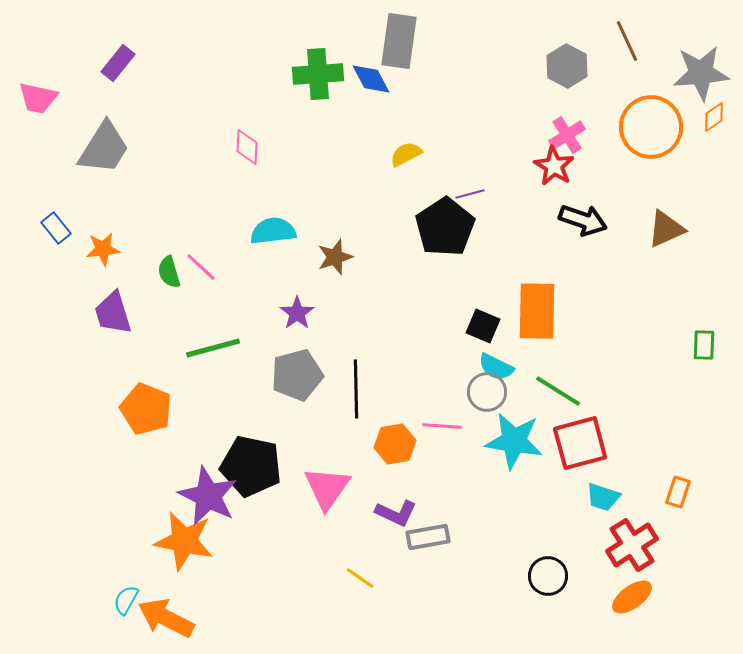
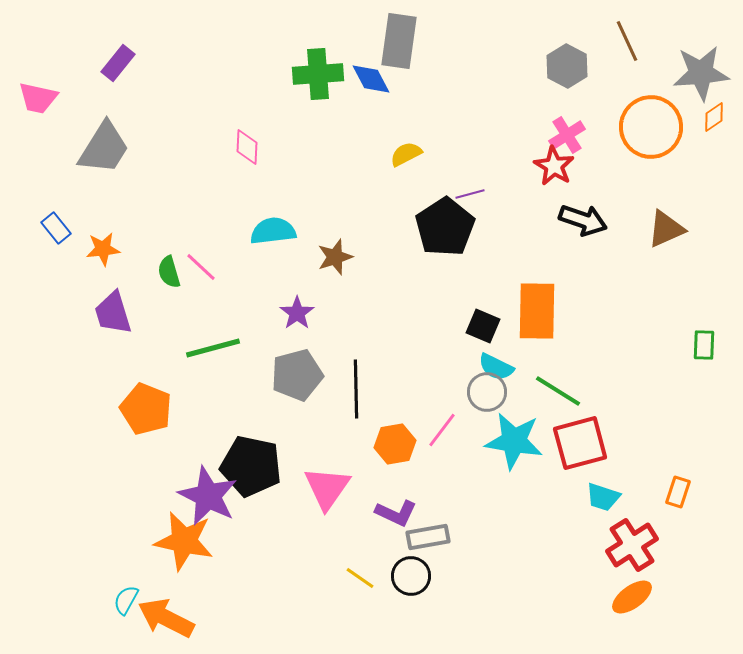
pink line at (442, 426): moved 4 px down; rotated 57 degrees counterclockwise
black circle at (548, 576): moved 137 px left
